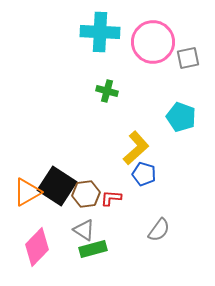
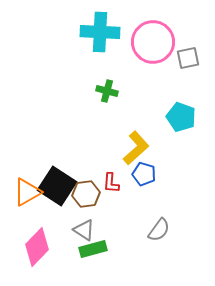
red L-shape: moved 15 px up; rotated 90 degrees counterclockwise
